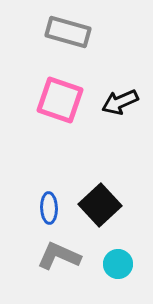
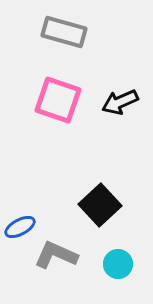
gray rectangle: moved 4 px left
pink square: moved 2 px left
blue ellipse: moved 29 px left, 19 px down; rotated 64 degrees clockwise
gray L-shape: moved 3 px left, 1 px up
